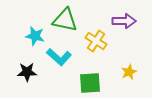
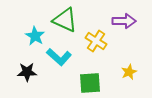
green triangle: rotated 12 degrees clockwise
cyan star: rotated 18 degrees clockwise
